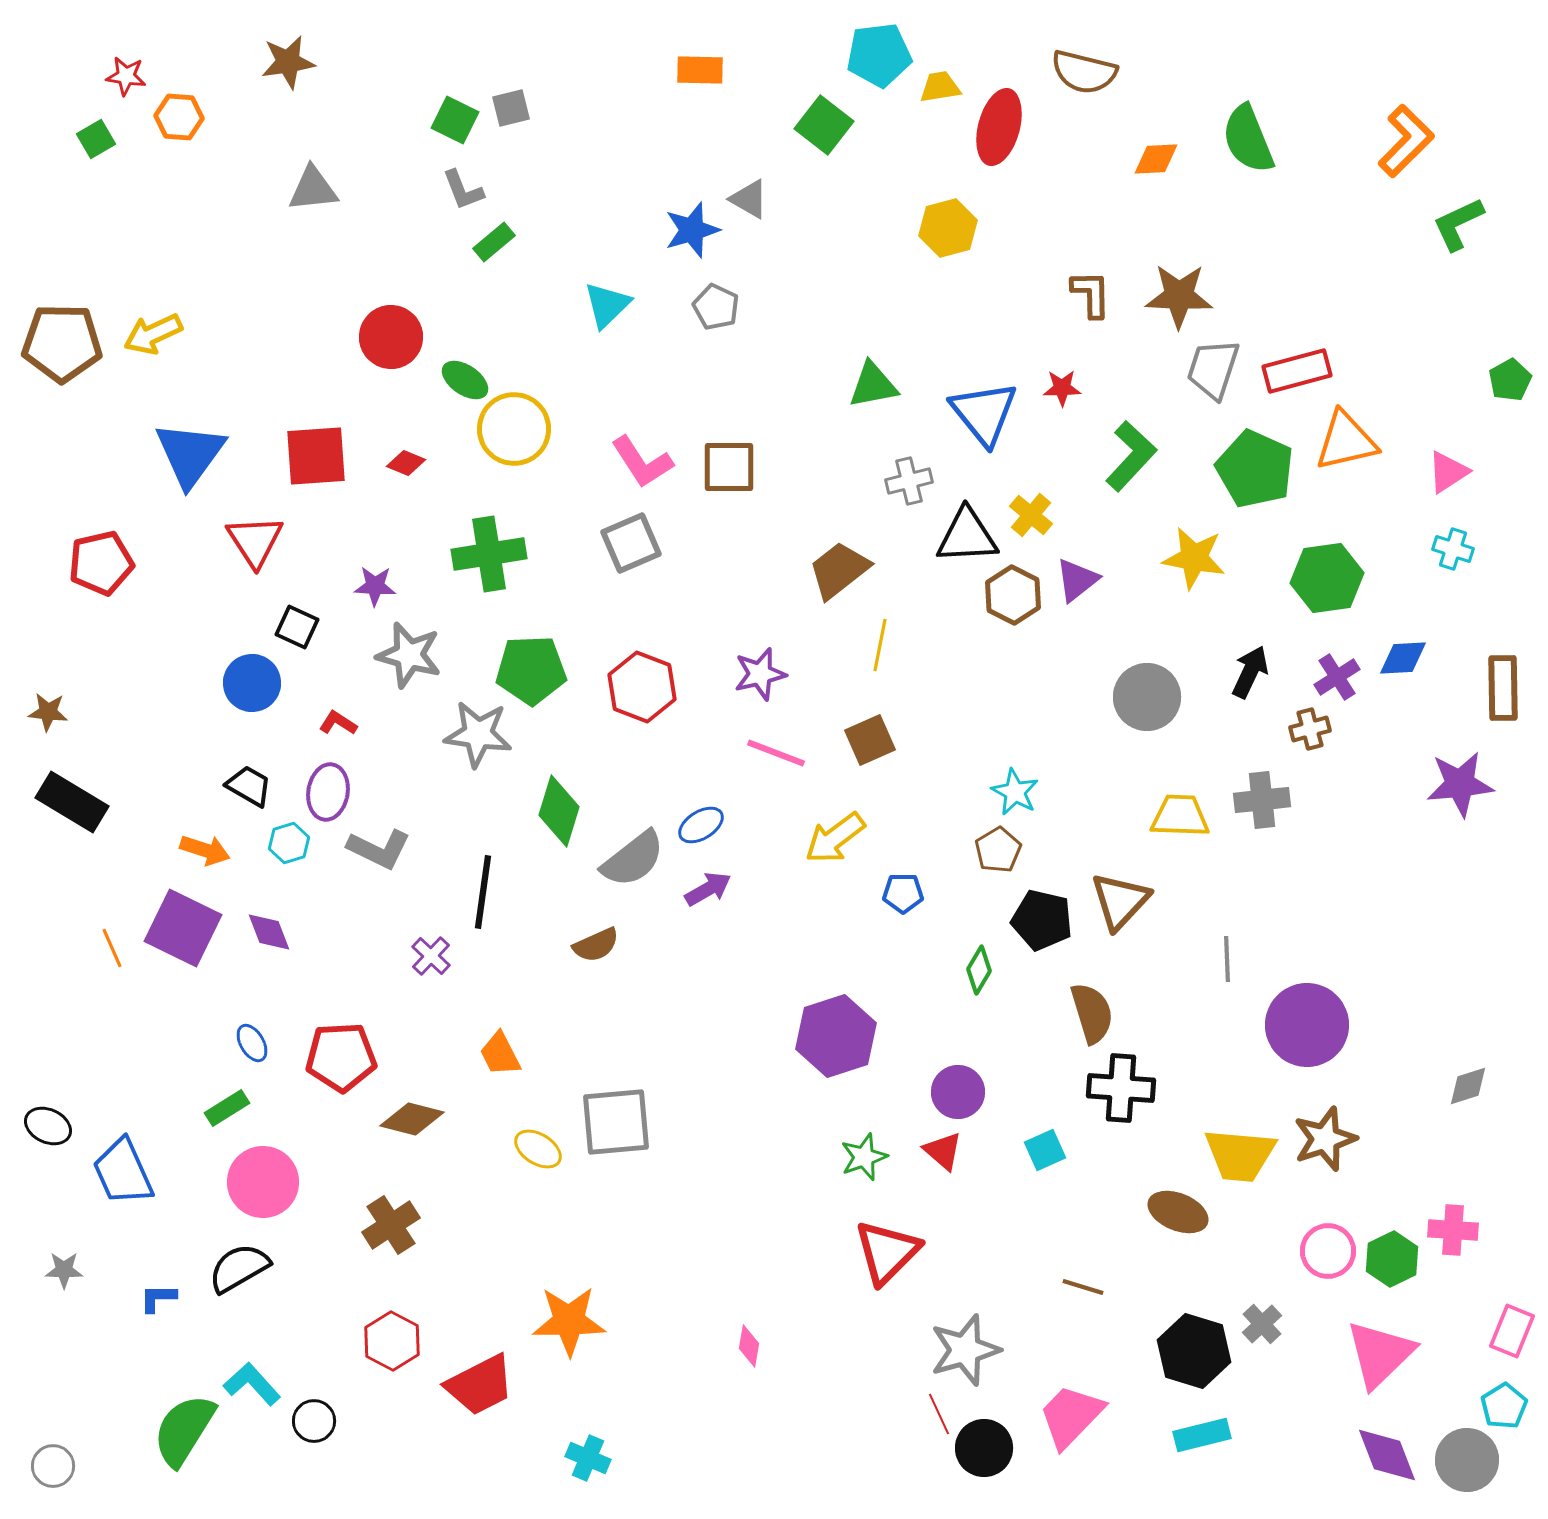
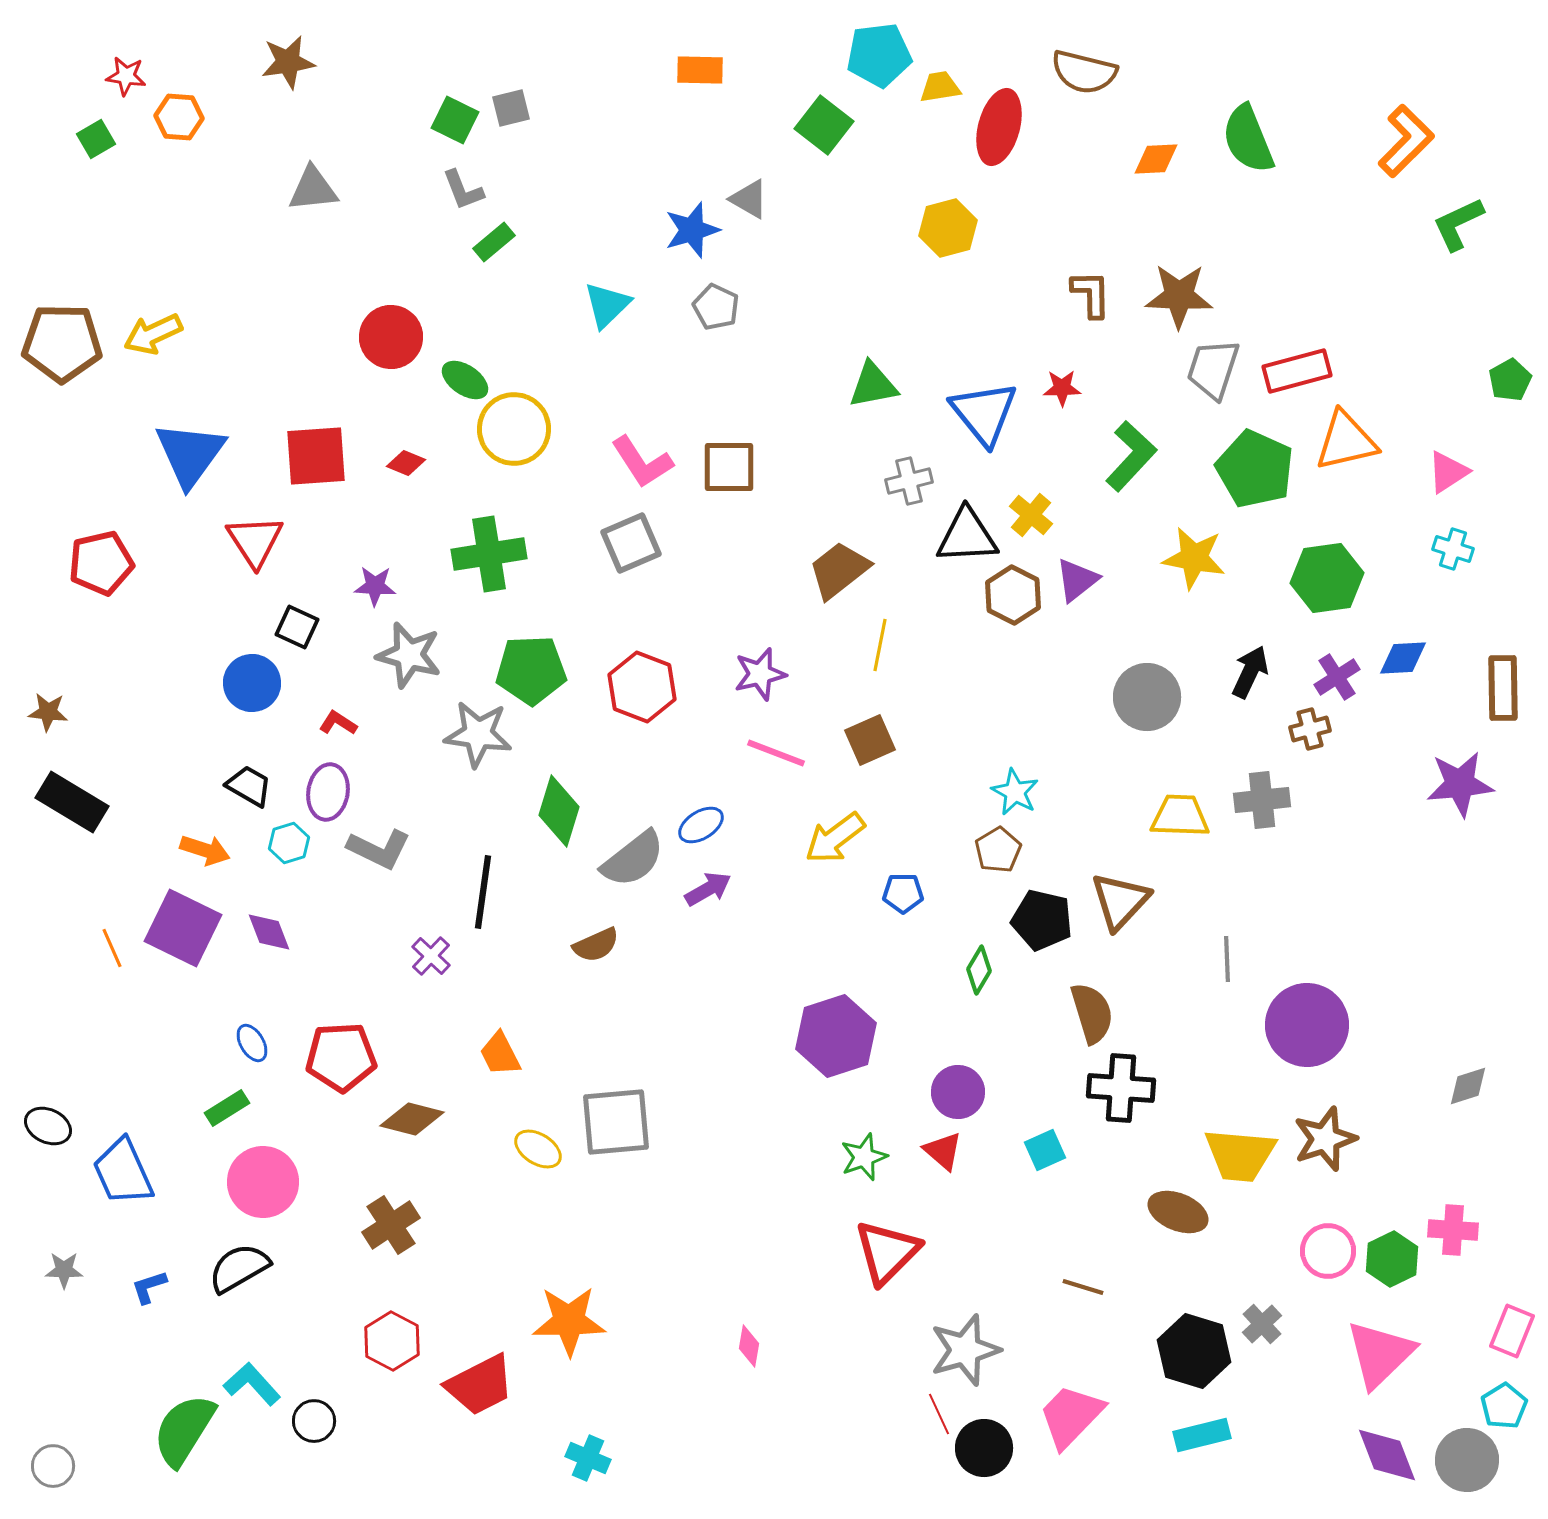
blue L-shape at (158, 1298): moved 9 px left, 11 px up; rotated 18 degrees counterclockwise
